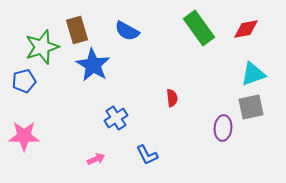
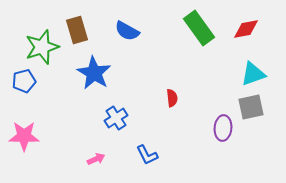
blue star: moved 1 px right, 8 px down
